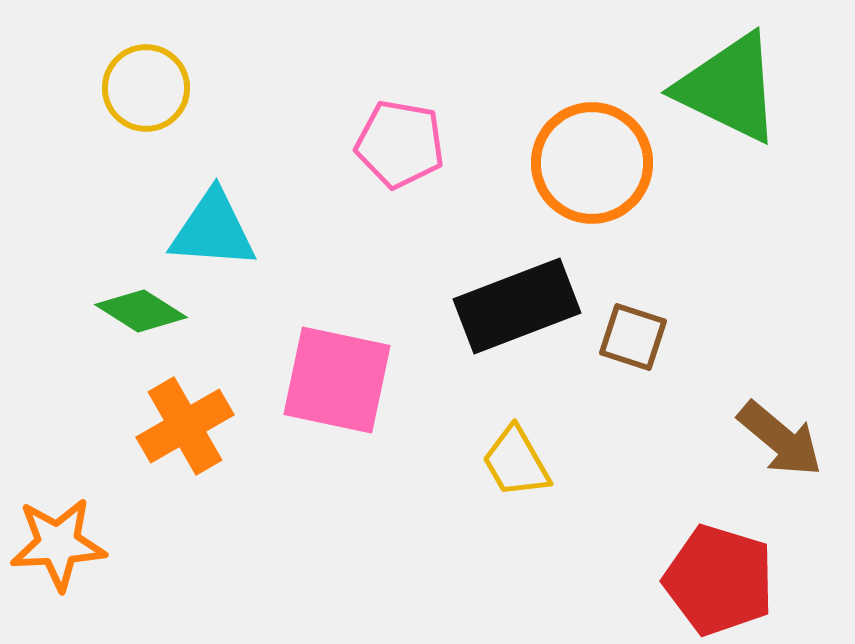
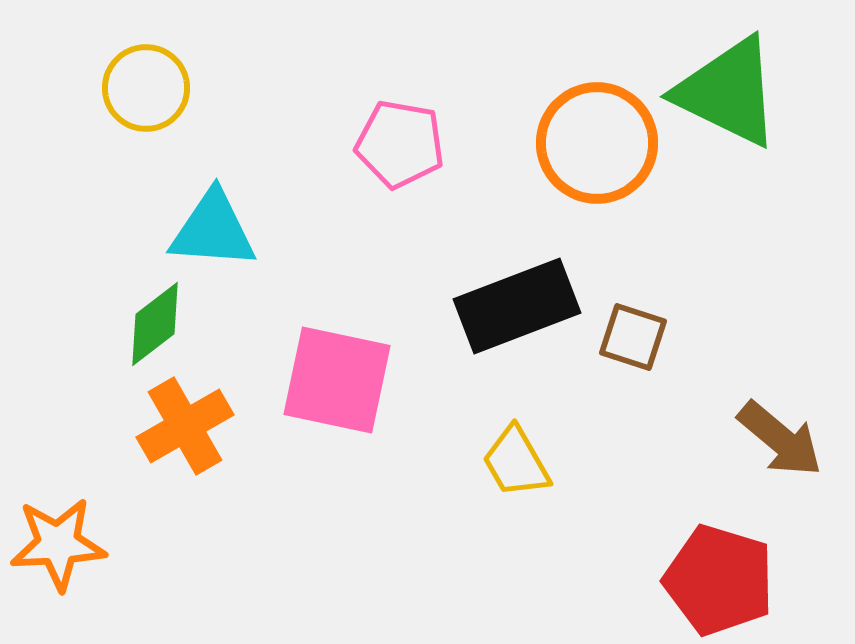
green triangle: moved 1 px left, 4 px down
orange circle: moved 5 px right, 20 px up
green diamond: moved 14 px right, 13 px down; rotated 70 degrees counterclockwise
